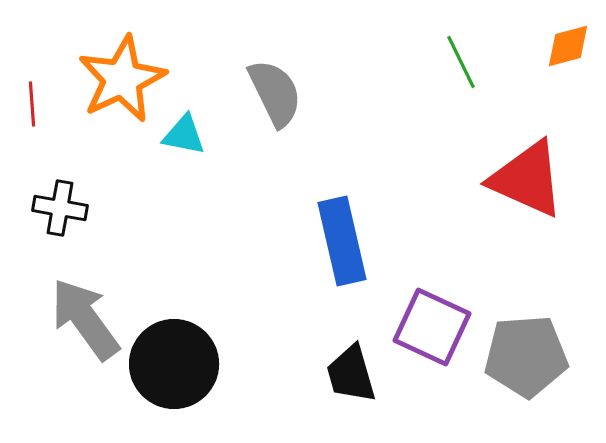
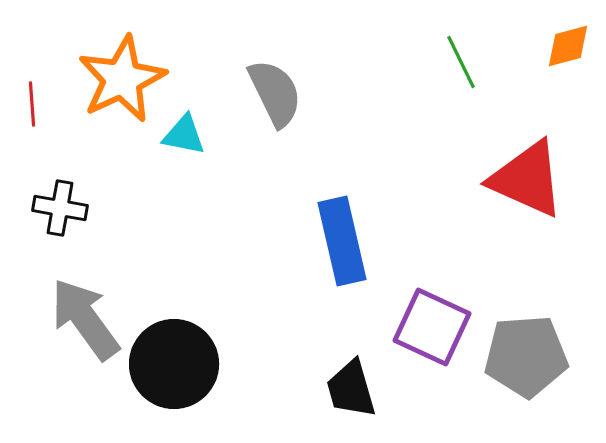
black trapezoid: moved 15 px down
